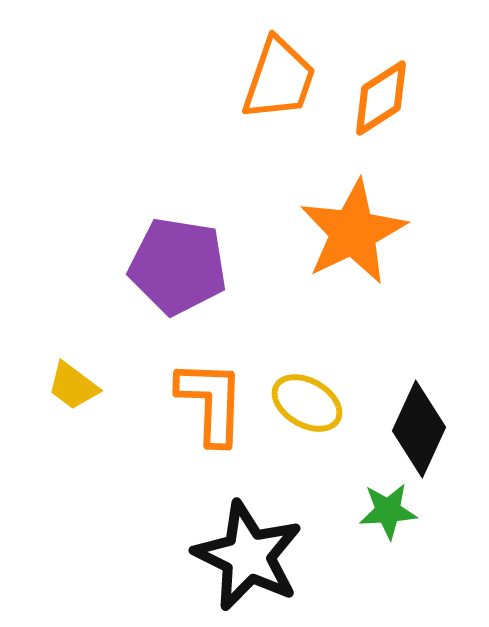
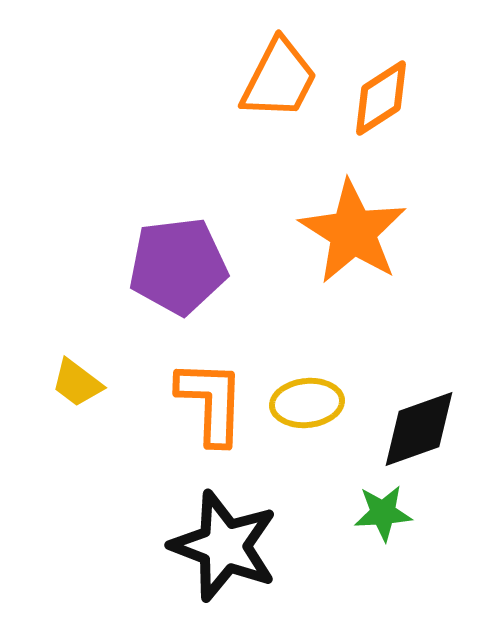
orange trapezoid: rotated 8 degrees clockwise
orange star: rotated 14 degrees counterclockwise
purple pentagon: rotated 16 degrees counterclockwise
yellow trapezoid: moved 4 px right, 3 px up
yellow ellipse: rotated 36 degrees counterclockwise
black diamond: rotated 46 degrees clockwise
green star: moved 5 px left, 2 px down
black star: moved 24 px left, 10 px up; rotated 5 degrees counterclockwise
